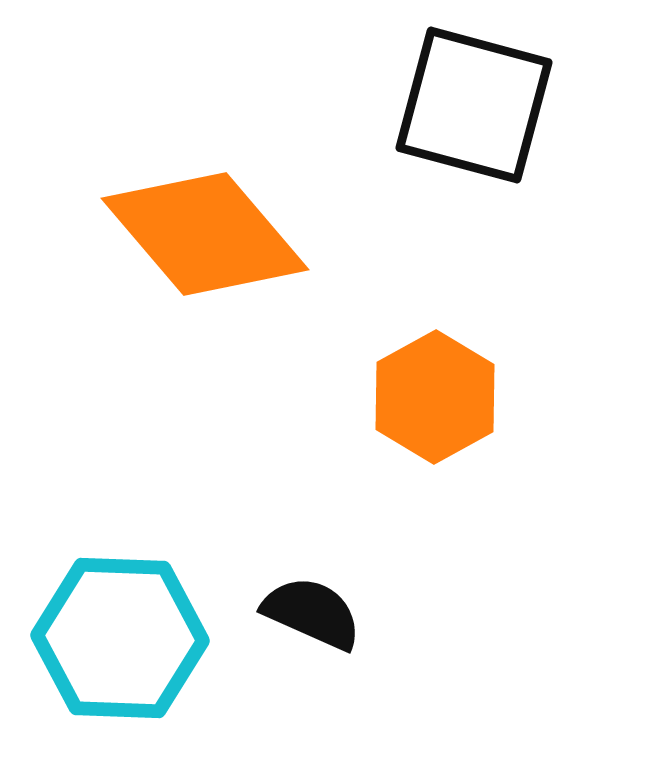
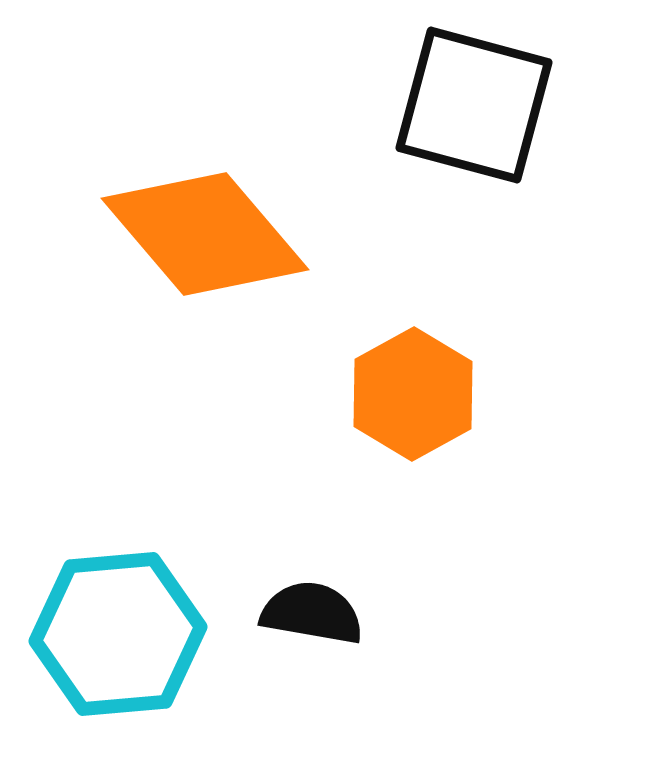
orange hexagon: moved 22 px left, 3 px up
black semicircle: rotated 14 degrees counterclockwise
cyan hexagon: moved 2 px left, 4 px up; rotated 7 degrees counterclockwise
